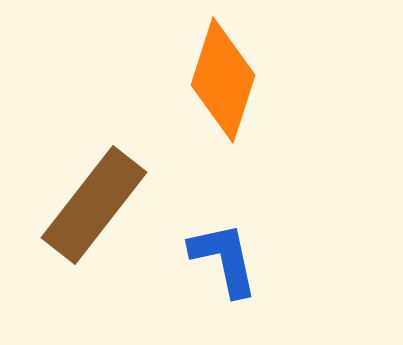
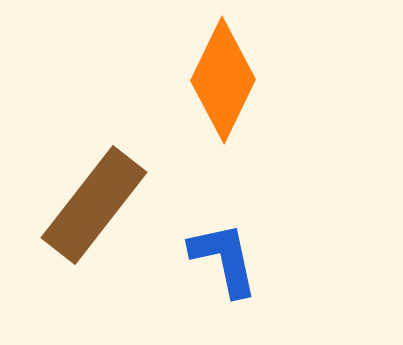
orange diamond: rotated 8 degrees clockwise
